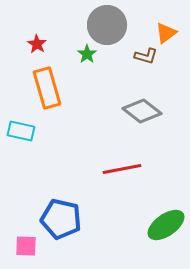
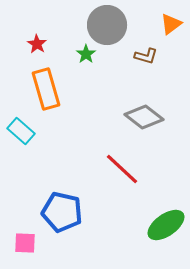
orange triangle: moved 5 px right, 9 px up
green star: moved 1 px left
orange rectangle: moved 1 px left, 1 px down
gray diamond: moved 2 px right, 6 px down
cyan rectangle: rotated 28 degrees clockwise
red line: rotated 54 degrees clockwise
blue pentagon: moved 1 px right, 7 px up
pink square: moved 1 px left, 3 px up
